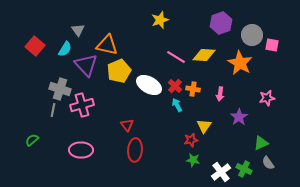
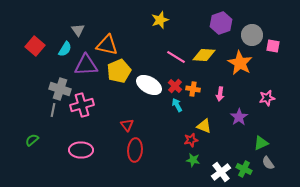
pink square: moved 1 px right, 1 px down
purple triangle: rotated 50 degrees counterclockwise
yellow triangle: rotated 42 degrees counterclockwise
